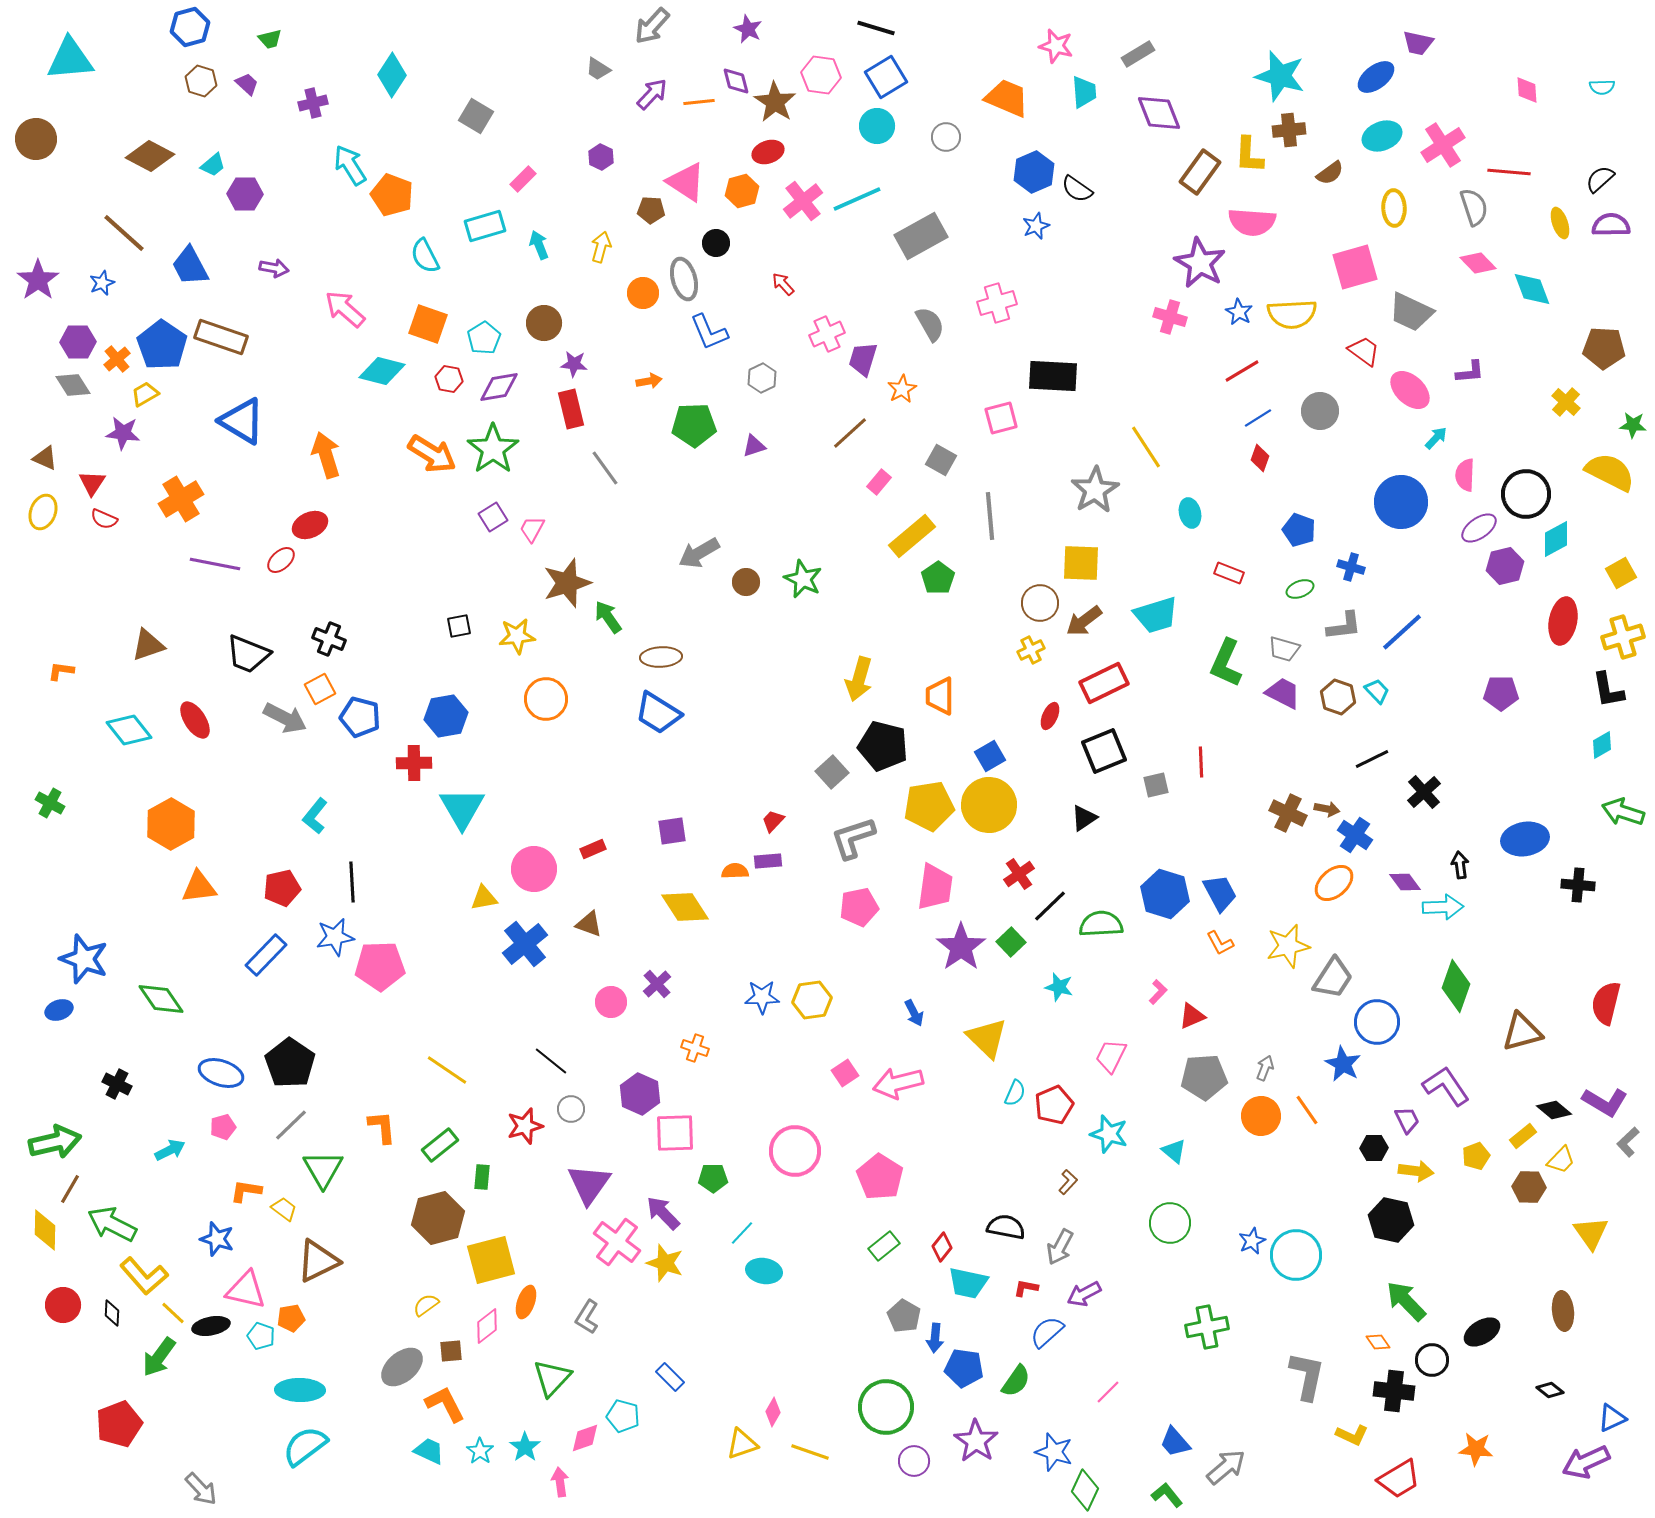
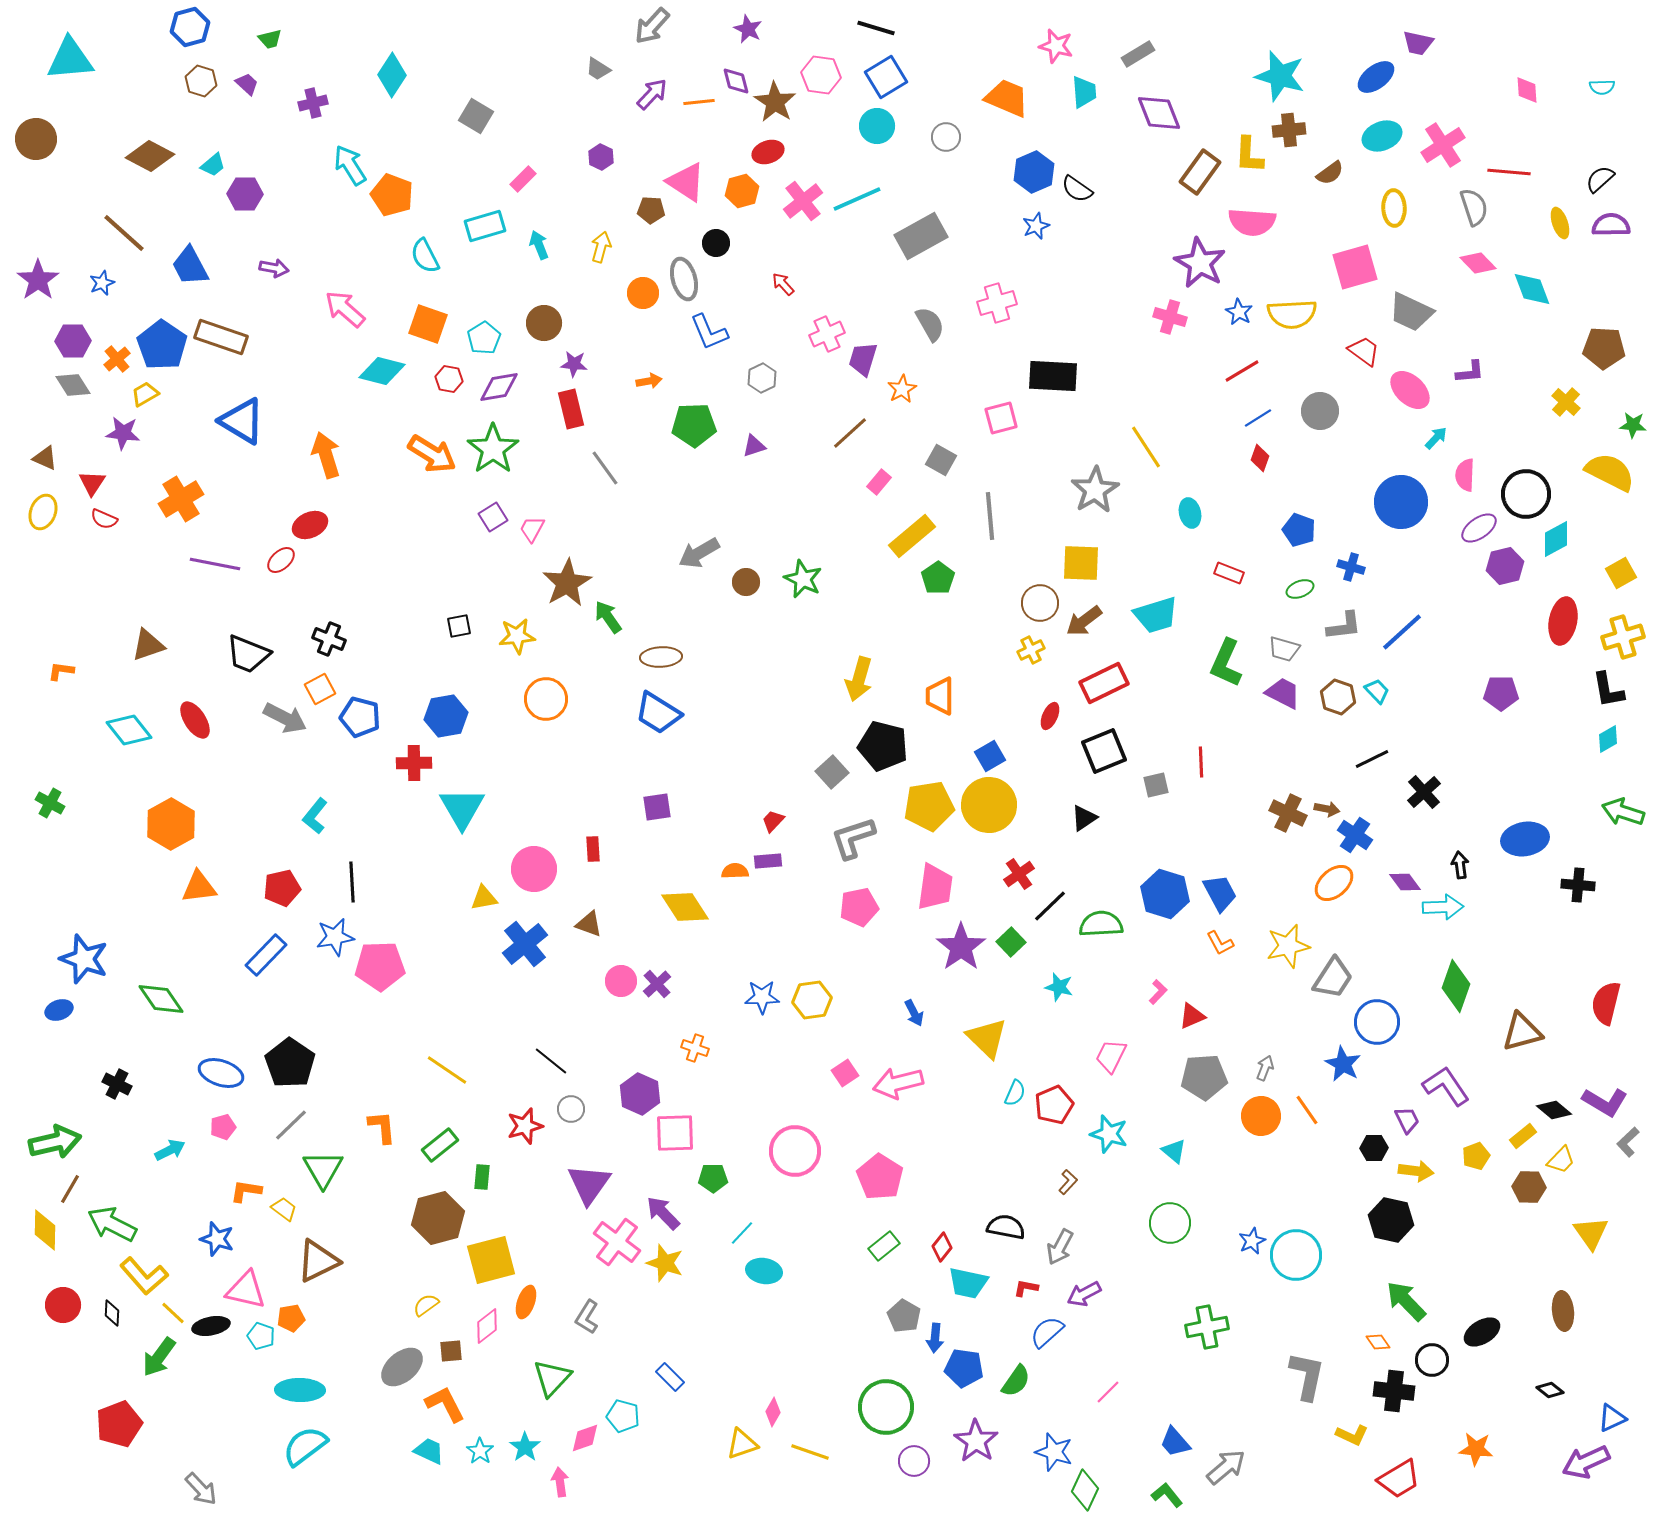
purple hexagon at (78, 342): moved 5 px left, 1 px up
brown star at (567, 583): rotated 12 degrees counterclockwise
cyan diamond at (1602, 745): moved 6 px right, 6 px up
purple square at (672, 831): moved 15 px left, 24 px up
red rectangle at (593, 849): rotated 70 degrees counterclockwise
pink circle at (611, 1002): moved 10 px right, 21 px up
